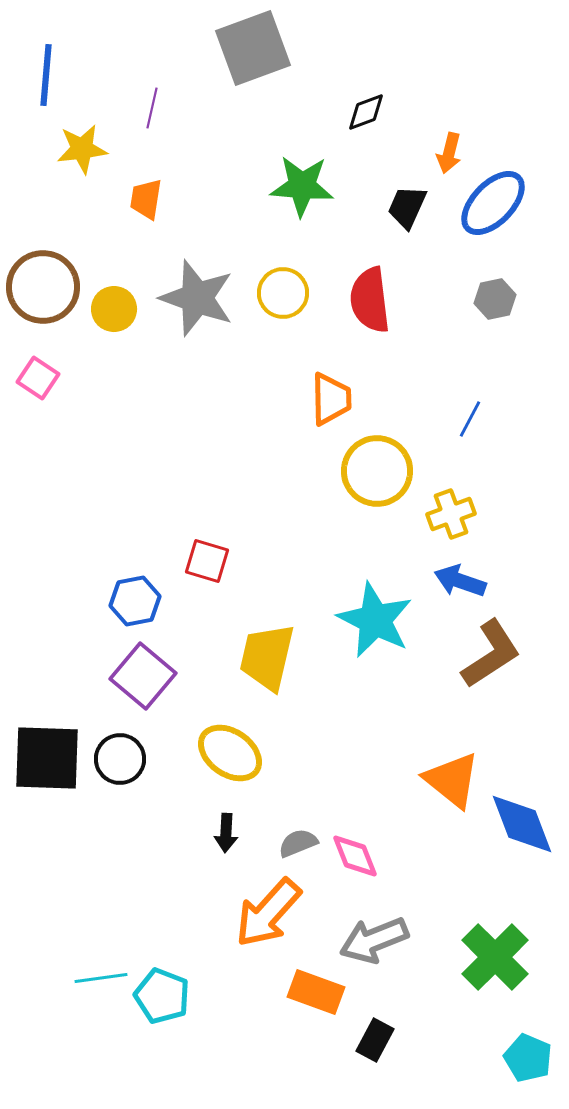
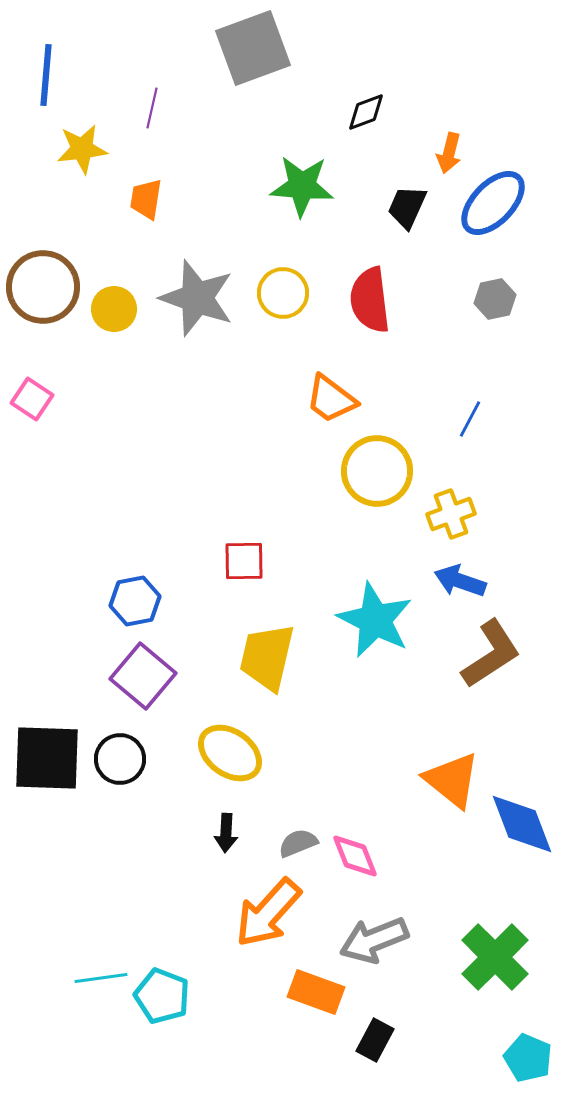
pink square at (38, 378): moved 6 px left, 21 px down
orange trapezoid at (331, 399): rotated 128 degrees clockwise
red square at (207, 561): moved 37 px right; rotated 18 degrees counterclockwise
